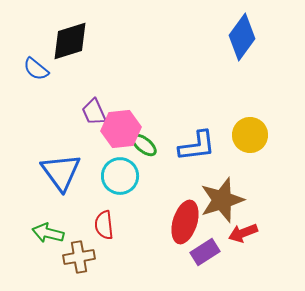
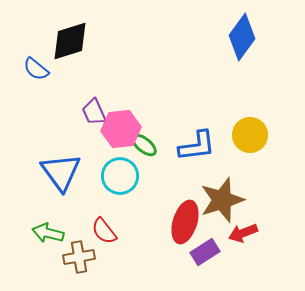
red semicircle: moved 6 px down; rotated 32 degrees counterclockwise
